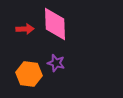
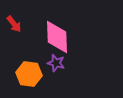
pink diamond: moved 2 px right, 13 px down
red arrow: moved 11 px left, 5 px up; rotated 54 degrees clockwise
